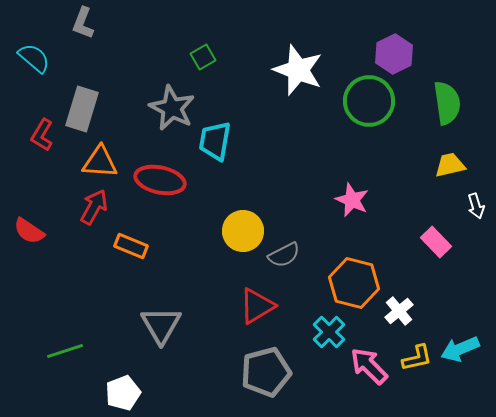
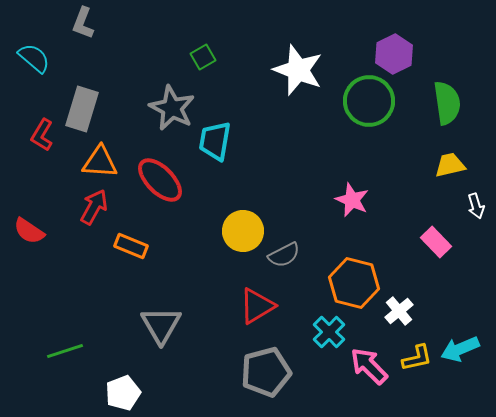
red ellipse: rotated 33 degrees clockwise
